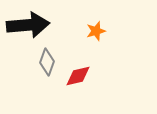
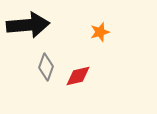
orange star: moved 4 px right, 1 px down
gray diamond: moved 1 px left, 5 px down
